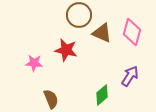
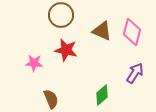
brown circle: moved 18 px left
brown triangle: moved 2 px up
purple arrow: moved 5 px right, 3 px up
